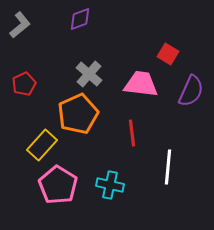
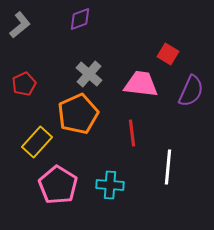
yellow rectangle: moved 5 px left, 3 px up
cyan cross: rotated 8 degrees counterclockwise
